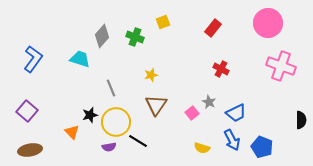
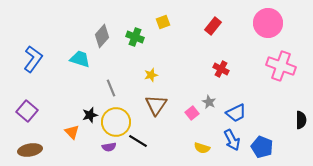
red rectangle: moved 2 px up
